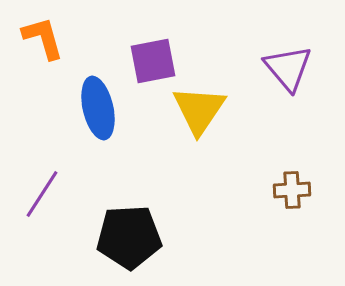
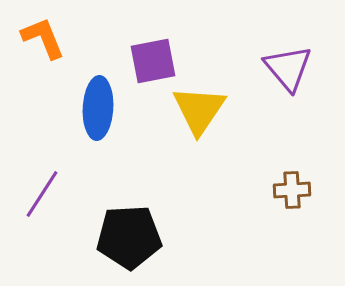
orange L-shape: rotated 6 degrees counterclockwise
blue ellipse: rotated 16 degrees clockwise
